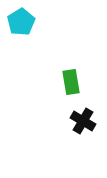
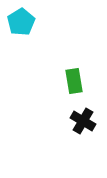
green rectangle: moved 3 px right, 1 px up
